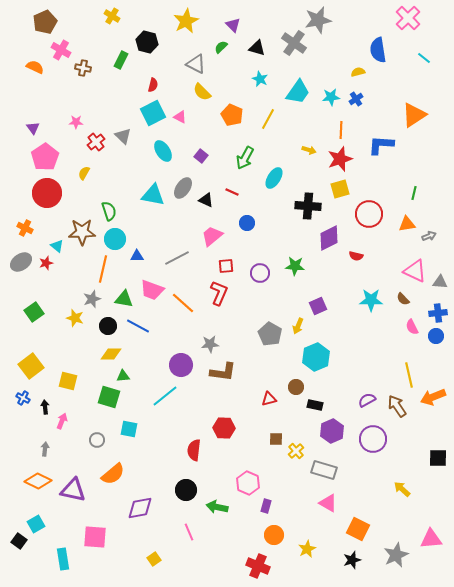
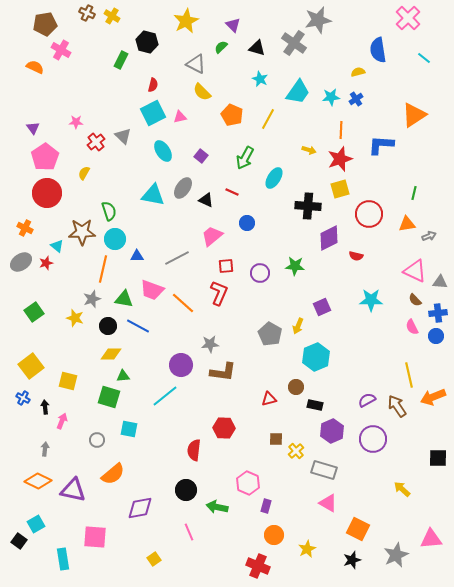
brown pentagon at (45, 22): moved 2 px down; rotated 15 degrees clockwise
brown cross at (83, 68): moved 4 px right, 55 px up; rotated 14 degrees clockwise
pink triangle at (180, 117): rotated 40 degrees counterclockwise
brown semicircle at (403, 299): moved 12 px right, 1 px down
purple square at (318, 306): moved 4 px right, 1 px down
